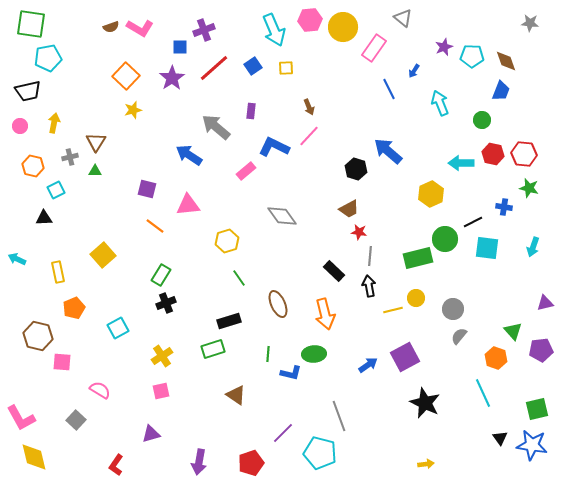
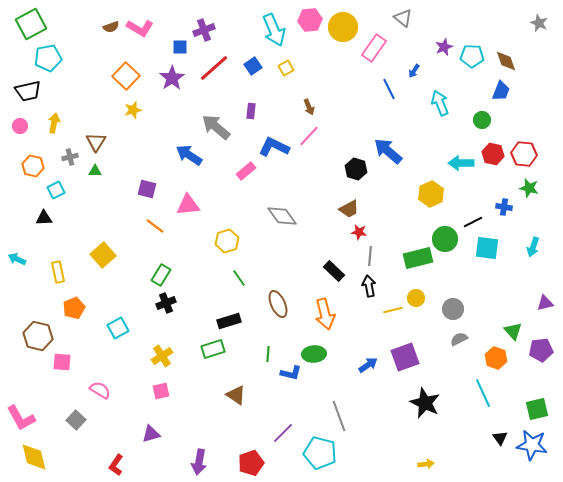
gray star at (530, 23): moved 9 px right; rotated 18 degrees clockwise
green square at (31, 24): rotated 36 degrees counterclockwise
yellow square at (286, 68): rotated 28 degrees counterclockwise
gray semicircle at (459, 336): moved 3 px down; rotated 24 degrees clockwise
purple square at (405, 357): rotated 8 degrees clockwise
